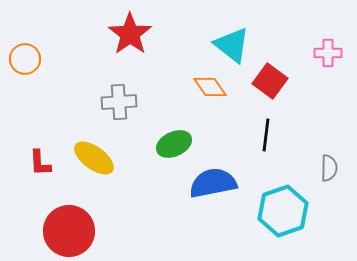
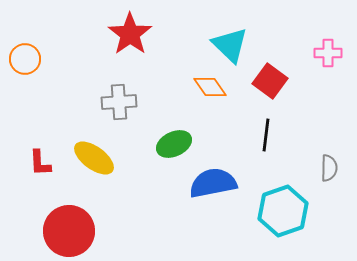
cyan triangle: moved 2 px left; rotated 6 degrees clockwise
